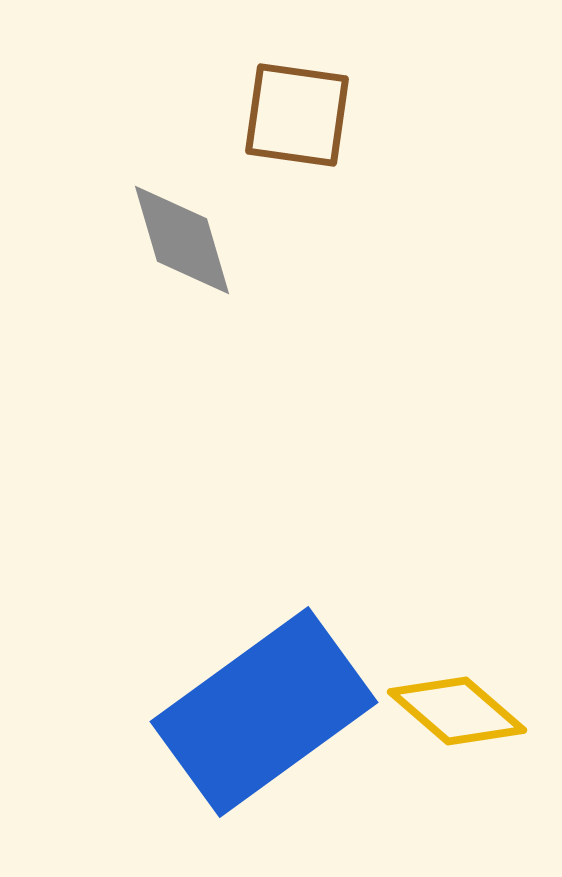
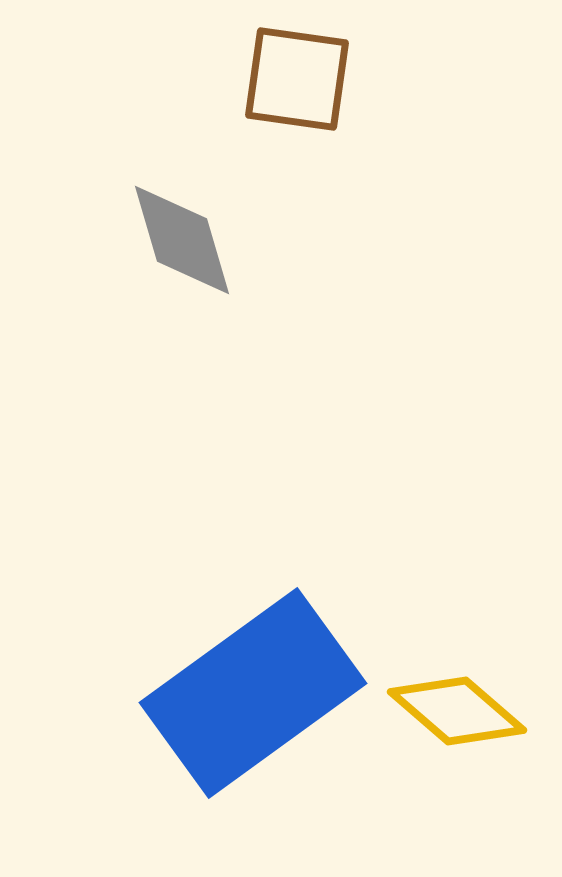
brown square: moved 36 px up
blue rectangle: moved 11 px left, 19 px up
